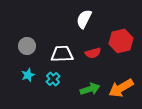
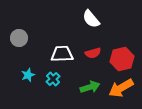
white semicircle: moved 7 px right; rotated 66 degrees counterclockwise
red hexagon: moved 1 px right, 18 px down
gray circle: moved 8 px left, 8 px up
green arrow: moved 2 px up
